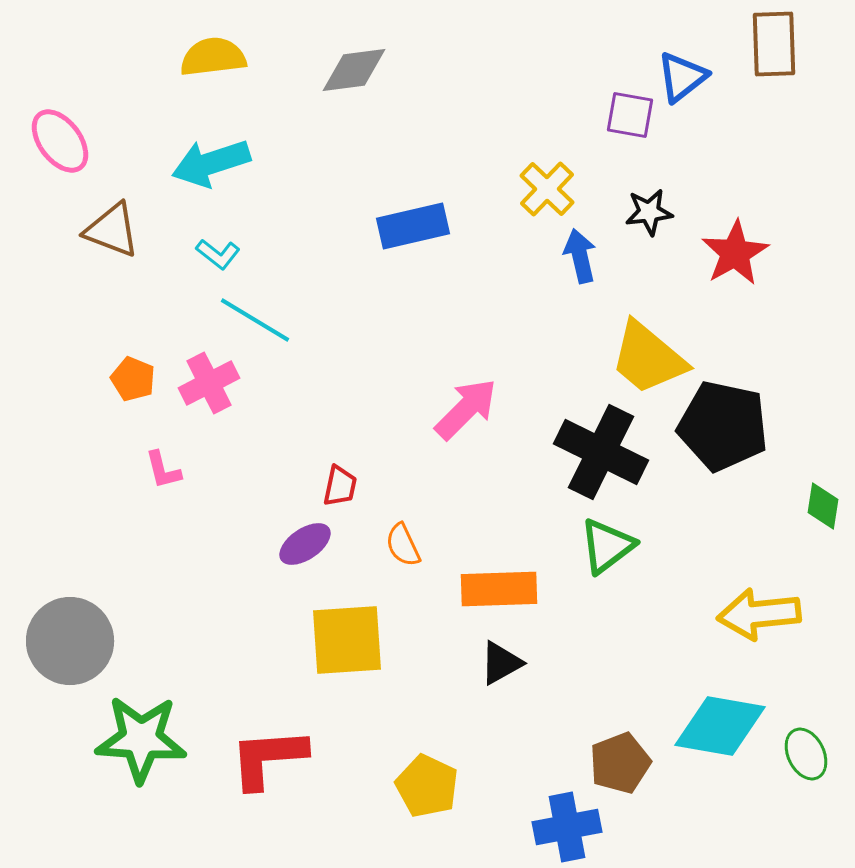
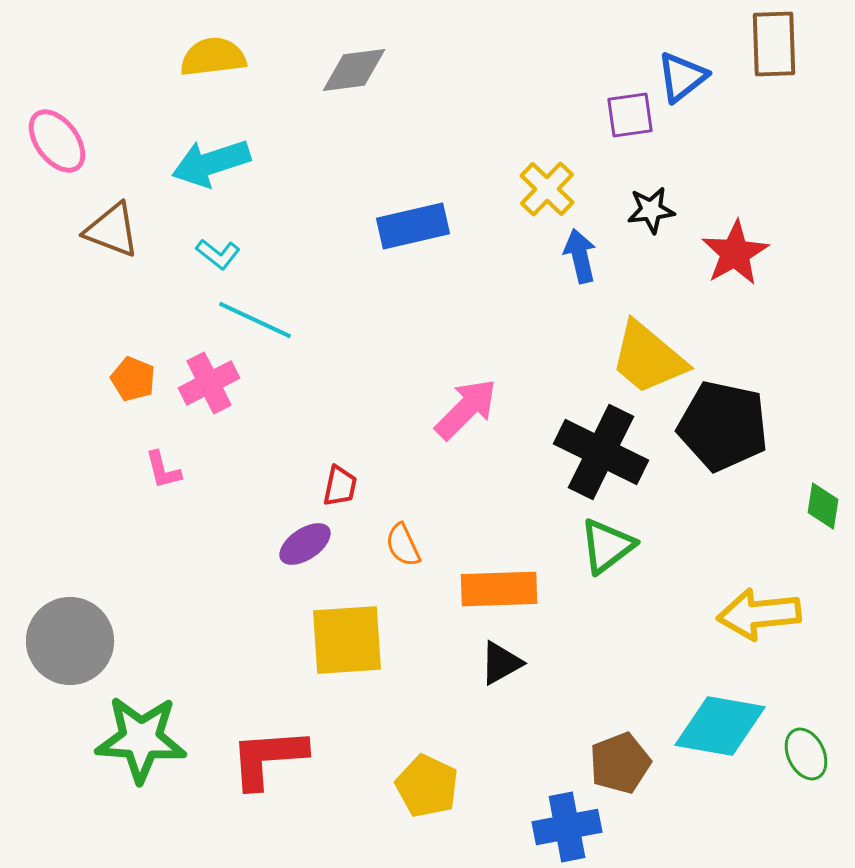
purple square: rotated 18 degrees counterclockwise
pink ellipse: moved 3 px left
black star: moved 2 px right, 2 px up
cyan line: rotated 6 degrees counterclockwise
